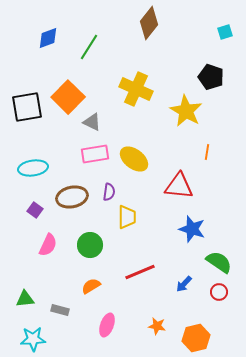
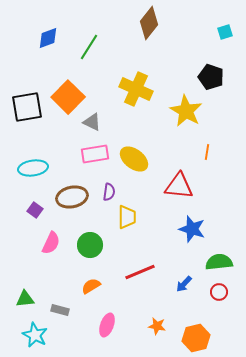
pink semicircle: moved 3 px right, 2 px up
green semicircle: rotated 40 degrees counterclockwise
cyan star: moved 2 px right, 4 px up; rotated 30 degrees clockwise
